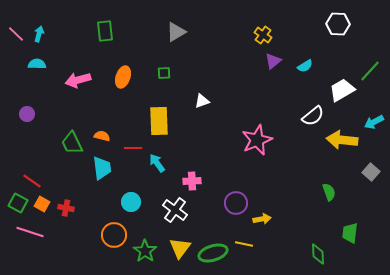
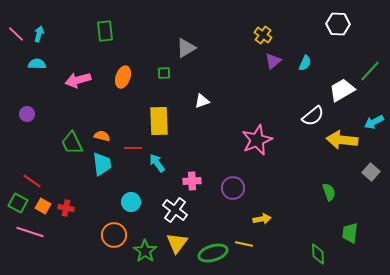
gray triangle at (176, 32): moved 10 px right, 16 px down
cyan semicircle at (305, 66): moved 3 px up; rotated 35 degrees counterclockwise
cyan trapezoid at (102, 168): moved 4 px up
purple circle at (236, 203): moved 3 px left, 15 px up
orange square at (42, 204): moved 1 px right, 2 px down
yellow triangle at (180, 248): moved 3 px left, 5 px up
